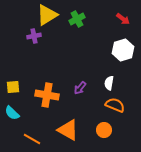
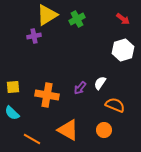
white semicircle: moved 9 px left; rotated 24 degrees clockwise
